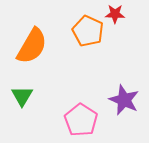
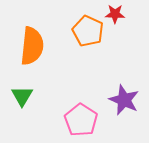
orange semicircle: rotated 24 degrees counterclockwise
